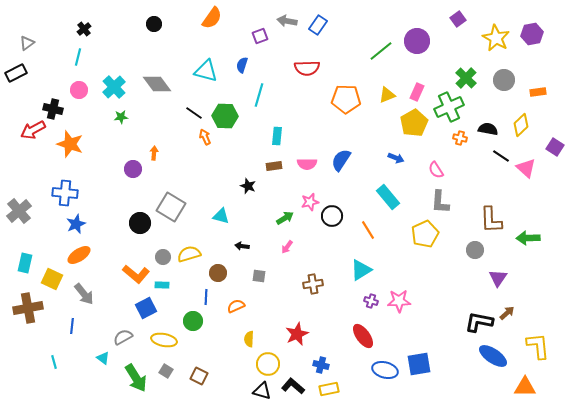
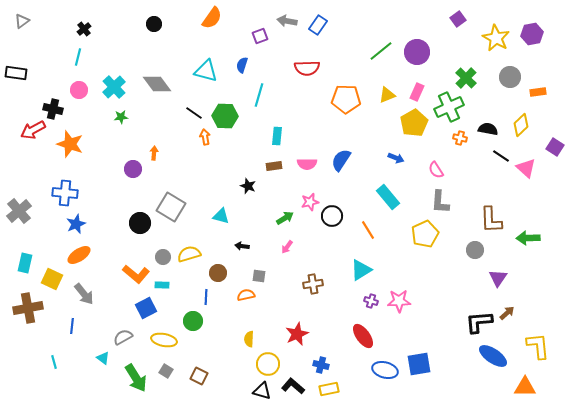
purple circle at (417, 41): moved 11 px down
gray triangle at (27, 43): moved 5 px left, 22 px up
black rectangle at (16, 73): rotated 35 degrees clockwise
gray circle at (504, 80): moved 6 px right, 3 px up
orange arrow at (205, 137): rotated 14 degrees clockwise
orange semicircle at (236, 306): moved 10 px right, 11 px up; rotated 12 degrees clockwise
black L-shape at (479, 322): rotated 16 degrees counterclockwise
